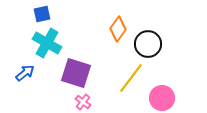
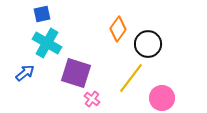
pink cross: moved 9 px right, 3 px up
